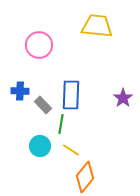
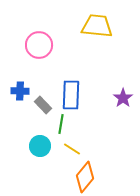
yellow line: moved 1 px right, 1 px up
